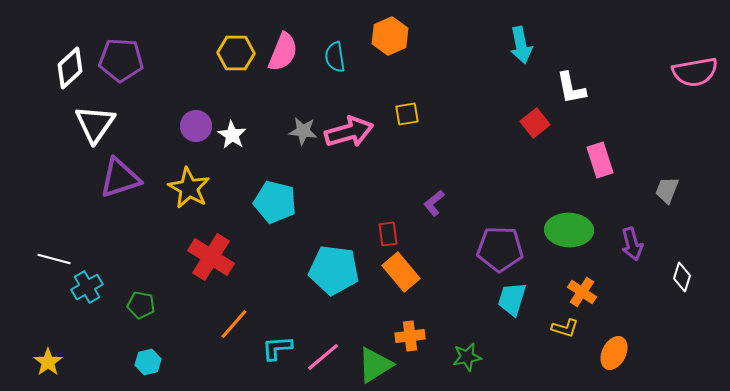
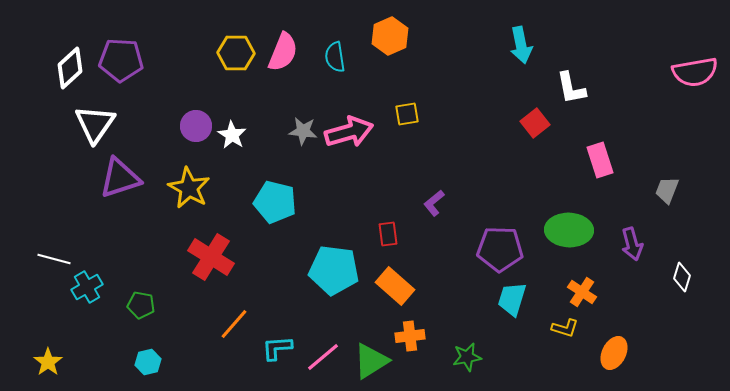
orange rectangle at (401, 272): moved 6 px left, 14 px down; rotated 9 degrees counterclockwise
green triangle at (375, 365): moved 4 px left, 4 px up
